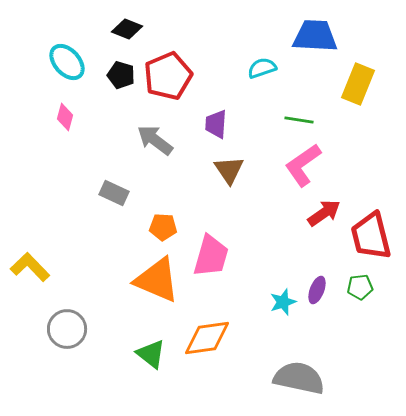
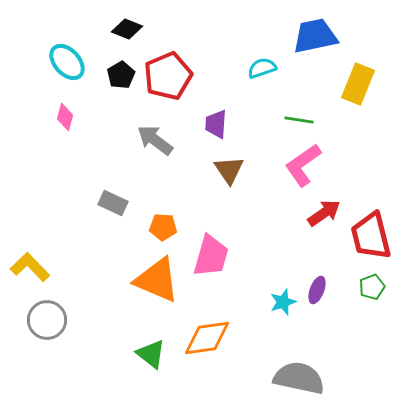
blue trapezoid: rotated 15 degrees counterclockwise
black pentagon: rotated 24 degrees clockwise
gray rectangle: moved 1 px left, 10 px down
green pentagon: moved 12 px right; rotated 15 degrees counterclockwise
gray circle: moved 20 px left, 9 px up
